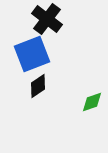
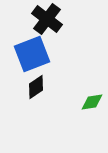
black diamond: moved 2 px left, 1 px down
green diamond: rotated 10 degrees clockwise
